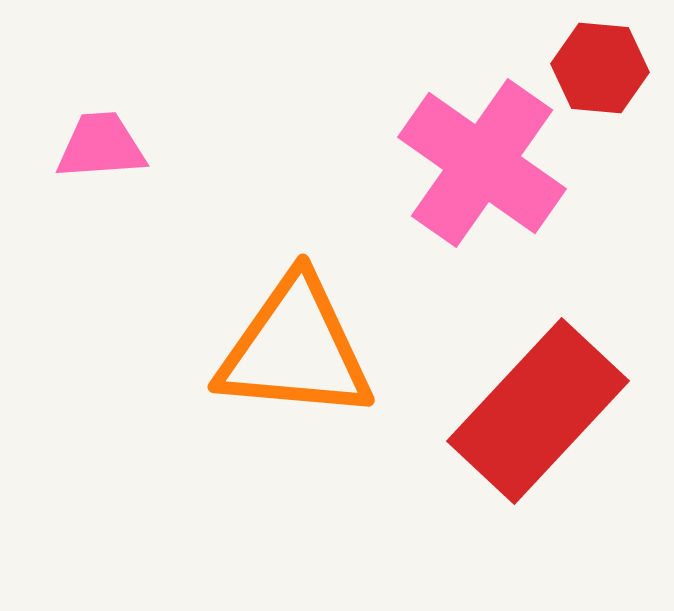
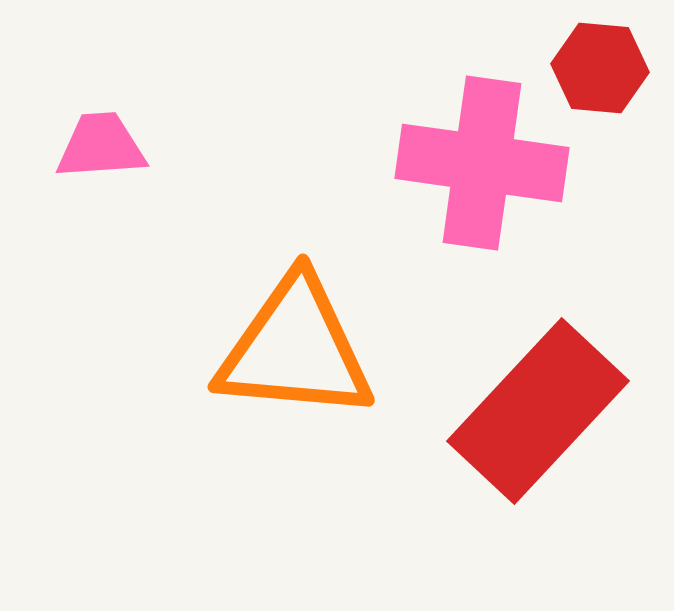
pink cross: rotated 27 degrees counterclockwise
